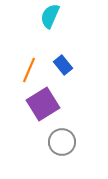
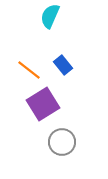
orange line: rotated 75 degrees counterclockwise
